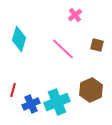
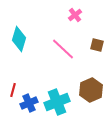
blue cross: moved 2 px left, 1 px up
